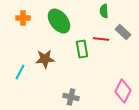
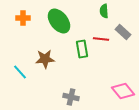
cyan line: rotated 70 degrees counterclockwise
pink diamond: rotated 65 degrees counterclockwise
